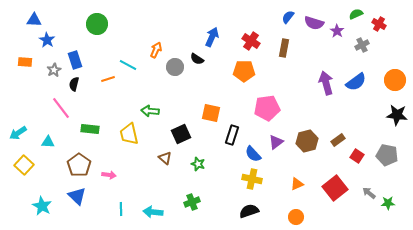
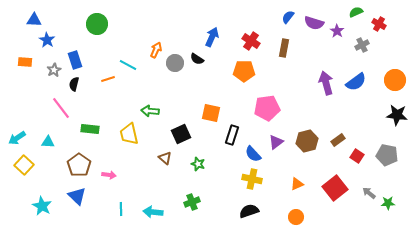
green semicircle at (356, 14): moved 2 px up
gray circle at (175, 67): moved 4 px up
cyan arrow at (18, 133): moved 1 px left, 5 px down
